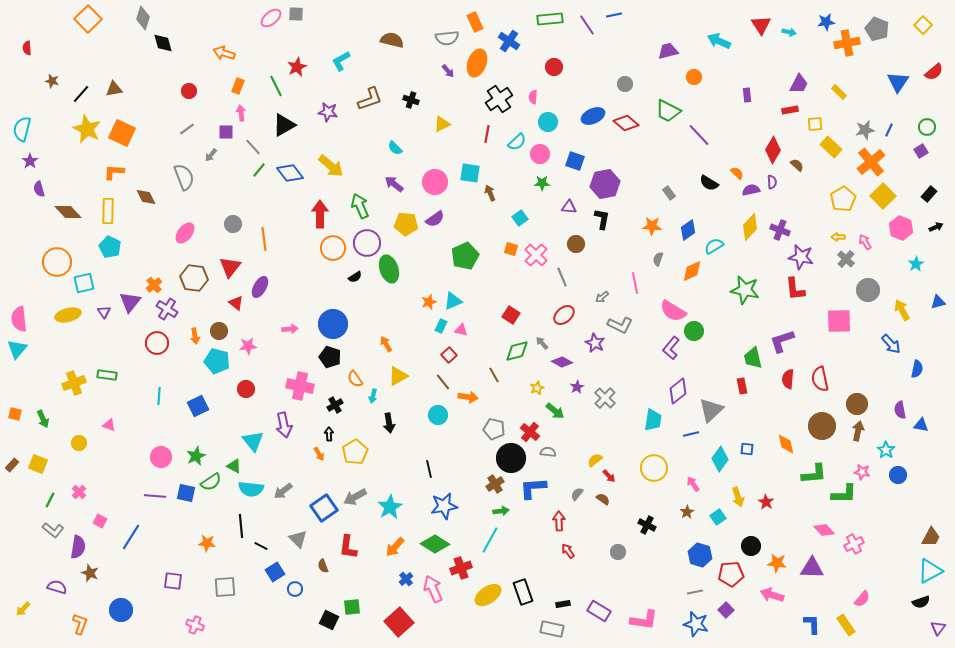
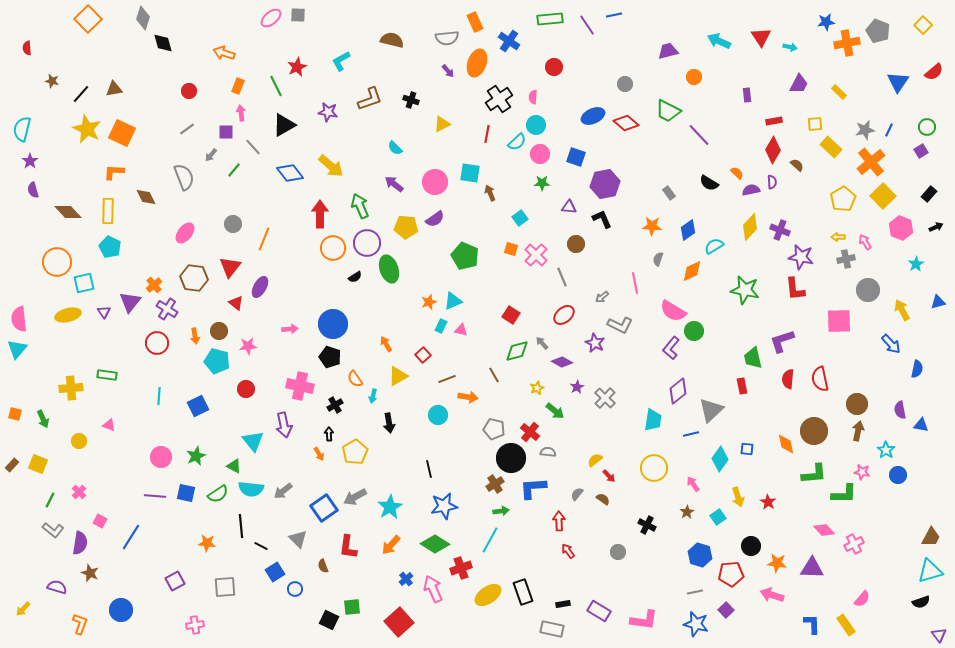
gray square at (296, 14): moved 2 px right, 1 px down
red triangle at (761, 25): moved 12 px down
gray pentagon at (877, 29): moved 1 px right, 2 px down
cyan arrow at (789, 32): moved 1 px right, 15 px down
red rectangle at (790, 110): moved 16 px left, 11 px down
cyan circle at (548, 122): moved 12 px left, 3 px down
blue square at (575, 161): moved 1 px right, 4 px up
green line at (259, 170): moved 25 px left
purple semicircle at (39, 189): moved 6 px left, 1 px down
black L-shape at (602, 219): rotated 35 degrees counterclockwise
yellow pentagon at (406, 224): moved 3 px down
orange line at (264, 239): rotated 30 degrees clockwise
green pentagon at (465, 256): rotated 24 degrees counterclockwise
gray cross at (846, 259): rotated 36 degrees clockwise
red square at (449, 355): moved 26 px left
brown line at (443, 382): moved 4 px right, 3 px up; rotated 72 degrees counterclockwise
yellow cross at (74, 383): moved 3 px left, 5 px down; rotated 15 degrees clockwise
brown circle at (822, 426): moved 8 px left, 5 px down
yellow circle at (79, 443): moved 2 px up
green semicircle at (211, 482): moved 7 px right, 12 px down
red star at (766, 502): moved 2 px right
purple semicircle at (78, 547): moved 2 px right, 4 px up
orange arrow at (395, 547): moved 4 px left, 2 px up
cyan triangle at (930, 571): rotated 12 degrees clockwise
purple square at (173, 581): moved 2 px right; rotated 36 degrees counterclockwise
pink cross at (195, 625): rotated 30 degrees counterclockwise
purple triangle at (938, 628): moved 1 px right, 7 px down; rotated 14 degrees counterclockwise
